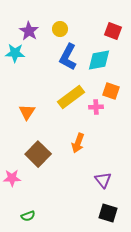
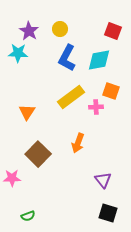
cyan star: moved 3 px right
blue L-shape: moved 1 px left, 1 px down
